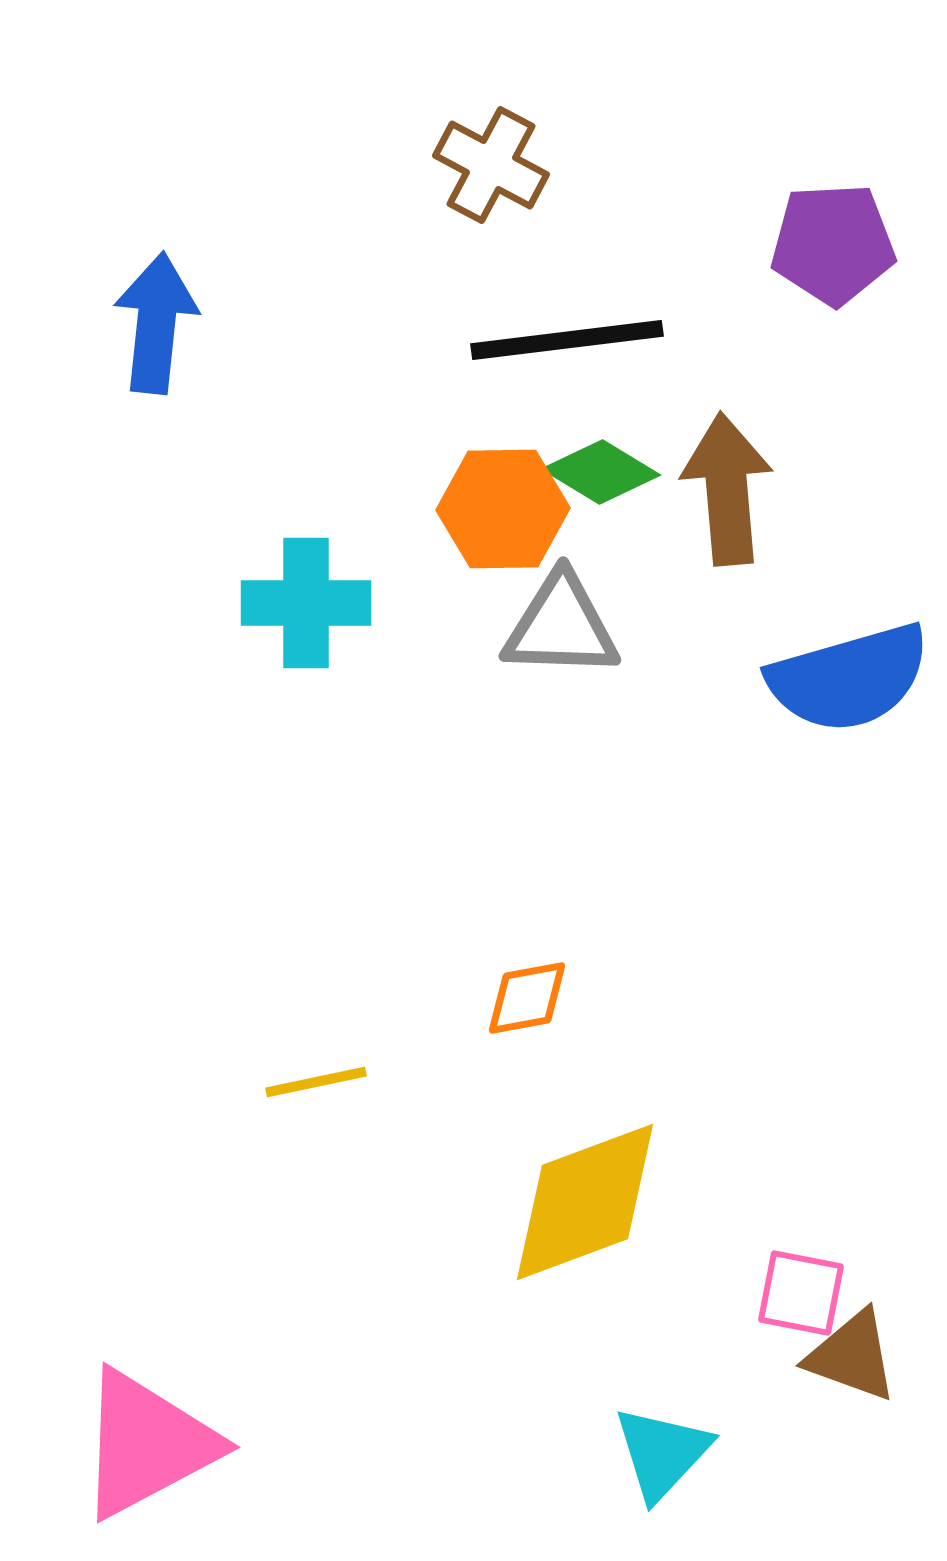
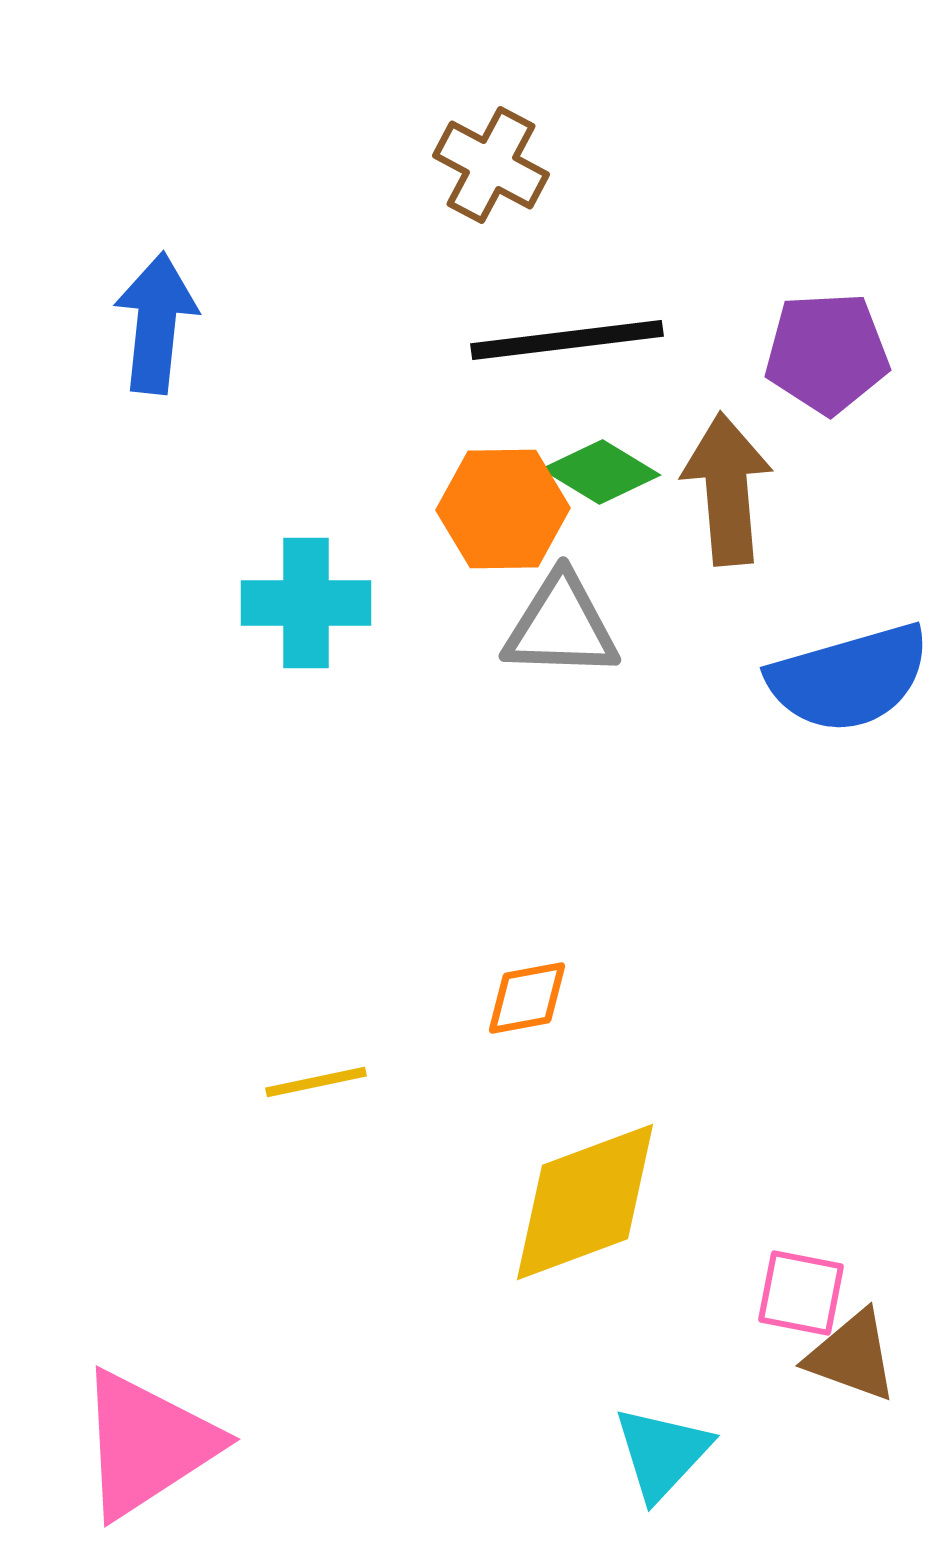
purple pentagon: moved 6 px left, 109 px down
pink triangle: rotated 5 degrees counterclockwise
